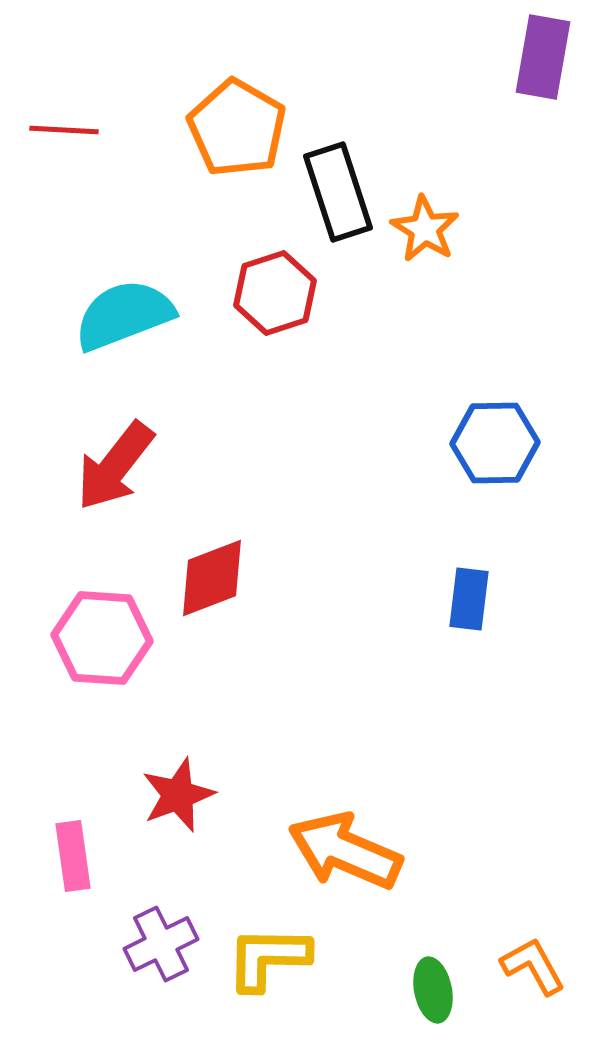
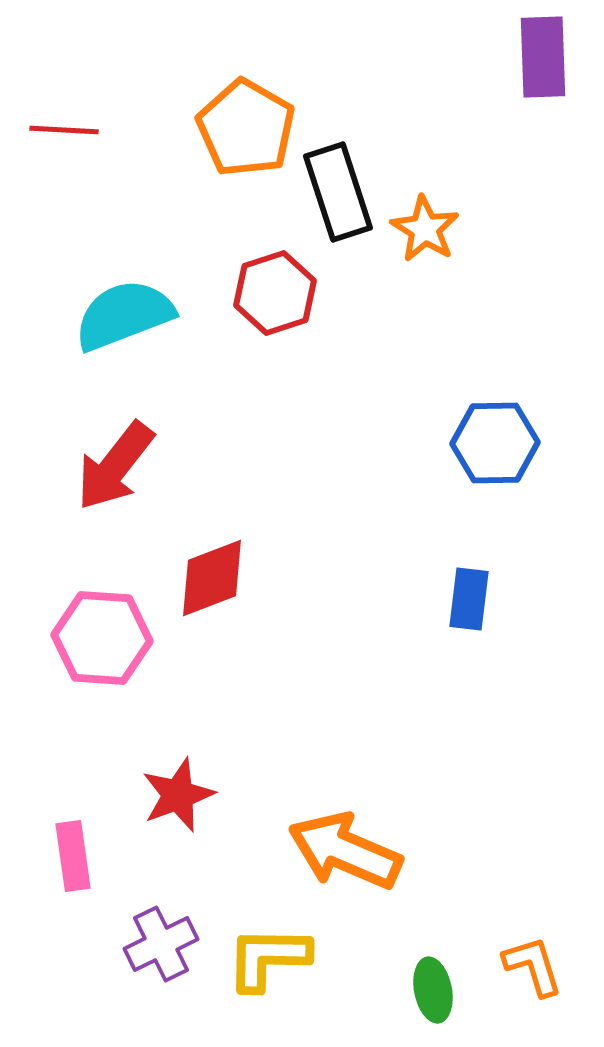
purple rectangle: rotated 12 degrees counterclockwise
orange pentagon: moved 9 px right
orange L-shape: rotated 12 degrees clockwise
